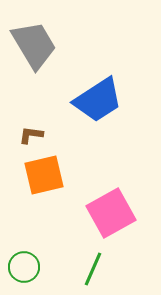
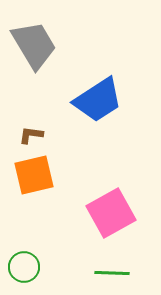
orange square: moved 10 px left
green line: moved 19 px right, 4 px down; rotated 68 degrees clockwise
